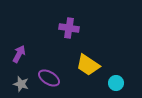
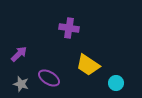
purple arrow: rotated 18 degrees clockwise
